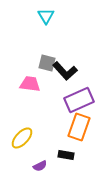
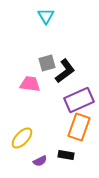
gray square: rotated 30 degrees counterclockwise
black L-shape: rotated 85 degrees counterclockwise
purple semicircle: moved 5 px up
